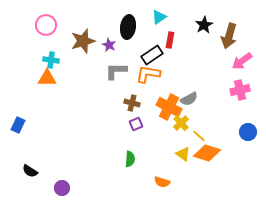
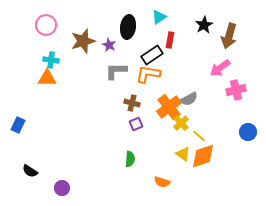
pink arrow: moved 22 px left, 7 px down
pink cross: moved 4 px left
orange cross: rotated 25 degrees clockwise
orange diamond: moved 4 px left, 3 px down; rotated 36 degrees counterclockwise
